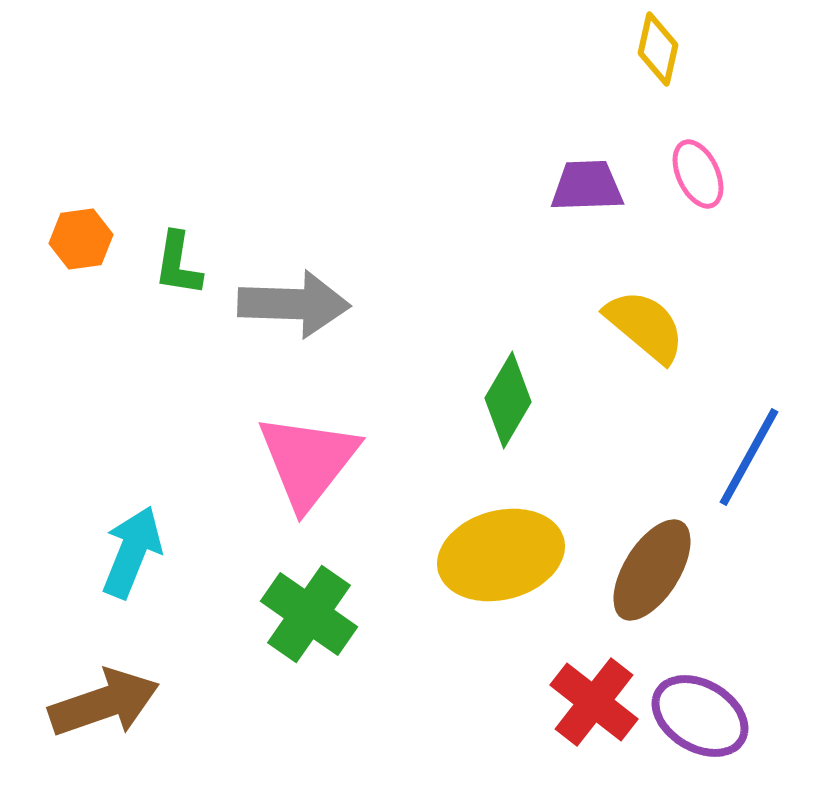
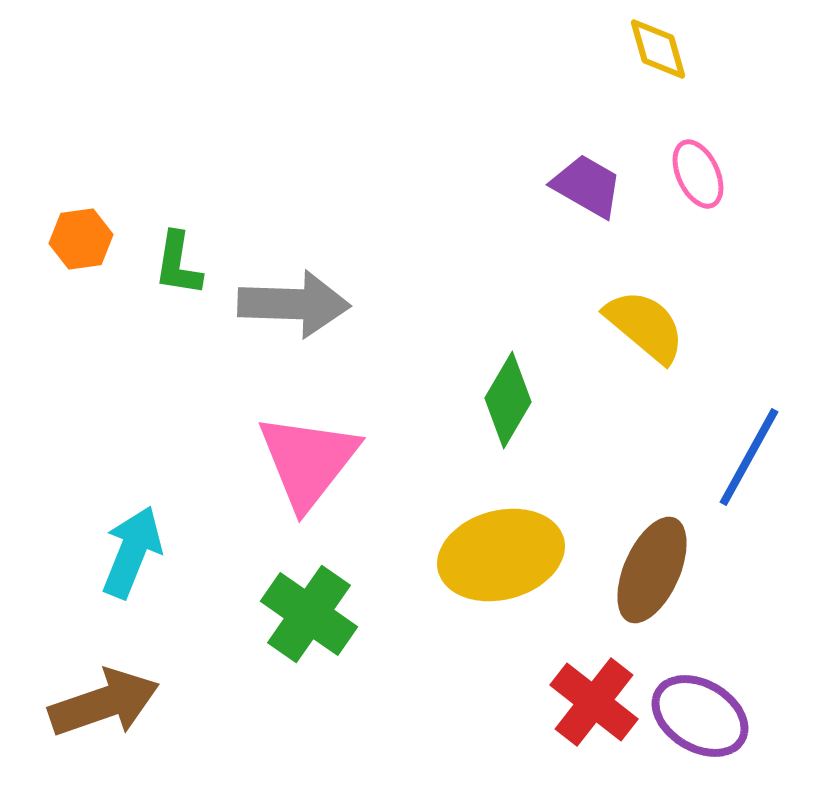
yellow diamond: rotated 28 degrees counterclockwise
purple trapezoid: rotated 32 degrees clockwise
brown ellipse: rotated 8 degrees counterclockwise
